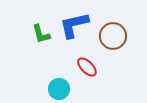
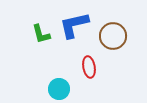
red ellipse: moved 2 px right; rotated 35 degrees clockwise
